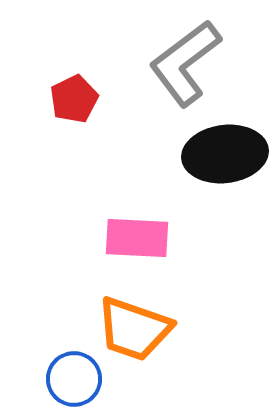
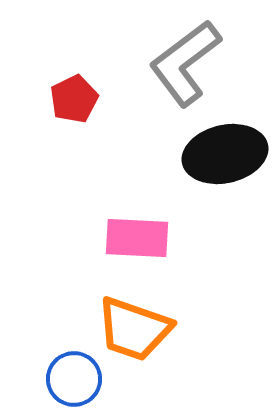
black ellipse: rotated 6 degrees counterclockwise
